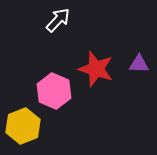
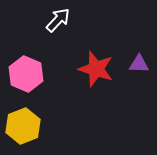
pink hexagon: moved 28 px left, 17 px up
